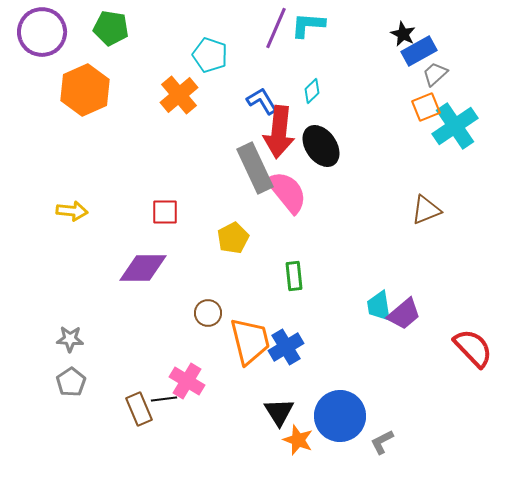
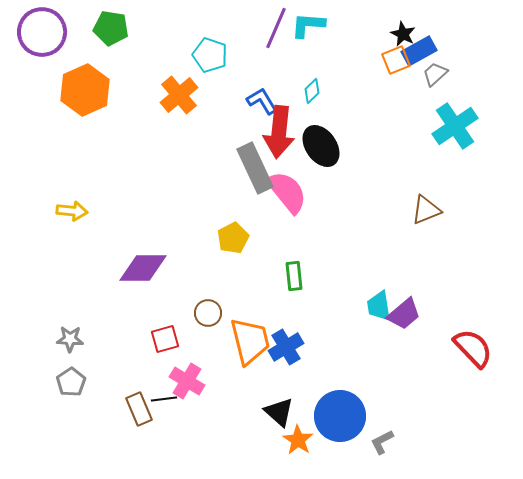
orange square: moved 30 px left, 47 px up
red square: moved 127 px down; rotated 16 degrees counterclockwise
black triangle: rotated 16 degrees counterclockwise
orange star: rotated 12 degrees clockwise
